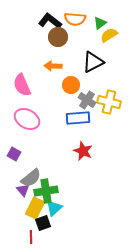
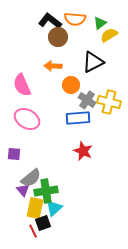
purple square: rotated 24 degrees counterclockwise
yellow rectangle: rotated 15 degrees counterclockwise
red line: moved 2 px right, 6 px up; rotated 24 degrees counterclockwise
